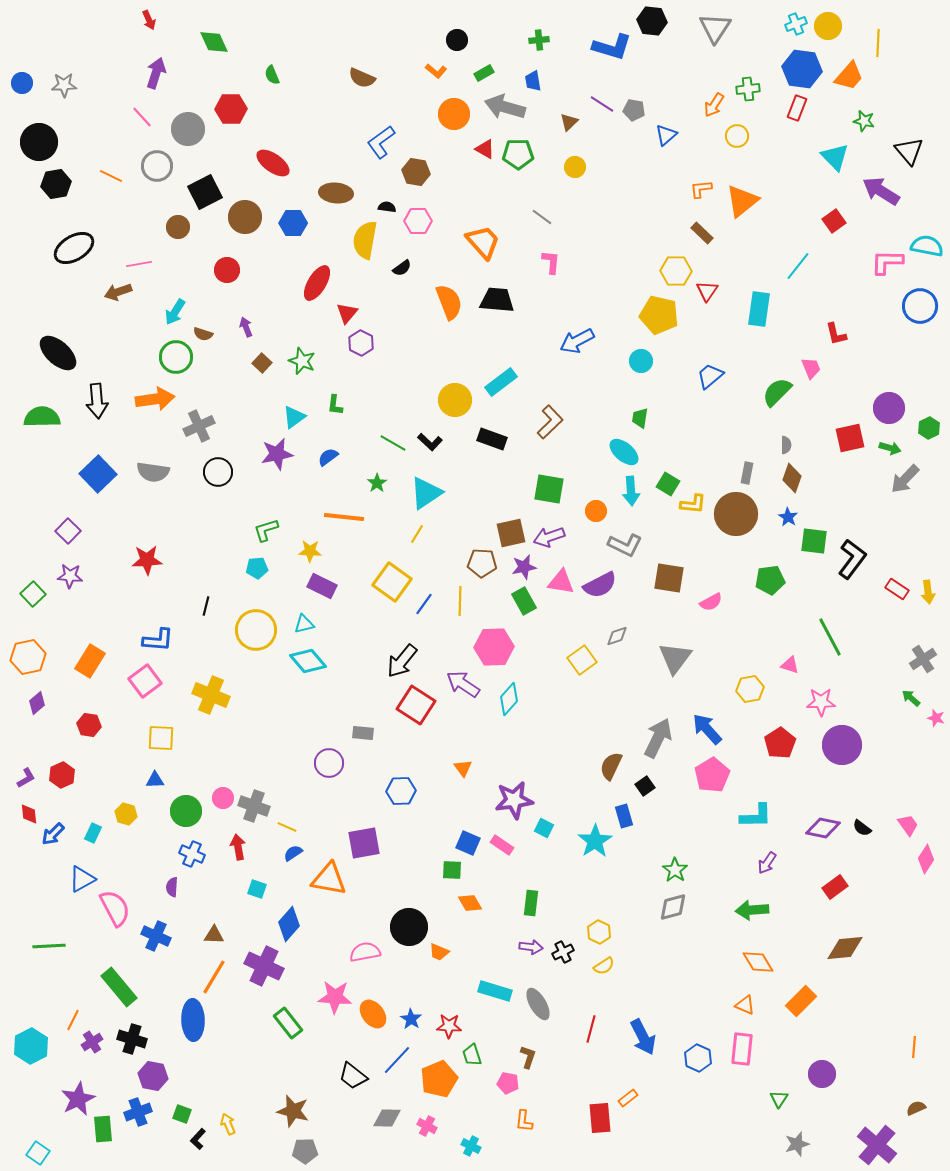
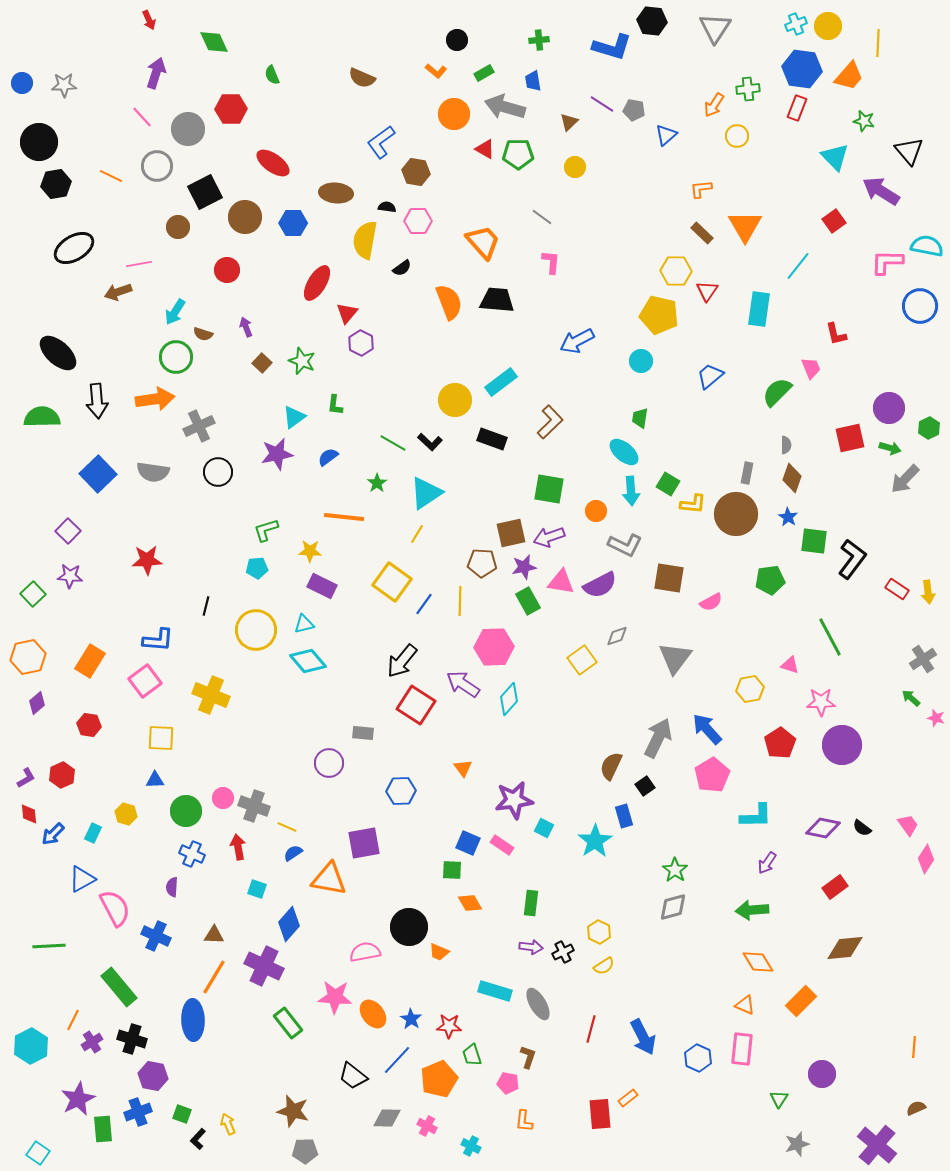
orange triangle at (742, 201): moved 3 px right, 25 px down; rotated 21 degrees counterclockwise
green rectangle at (524, 601): moved 4 px right
red rectangle at (600, 1118): moved 4 px up
